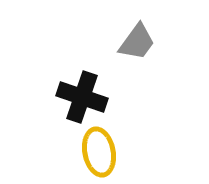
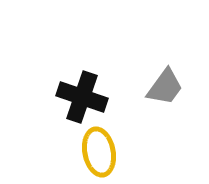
gray trapezoid: moved 28 px right, 45 px down
